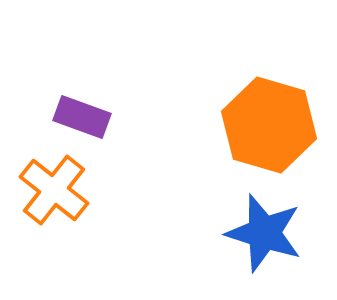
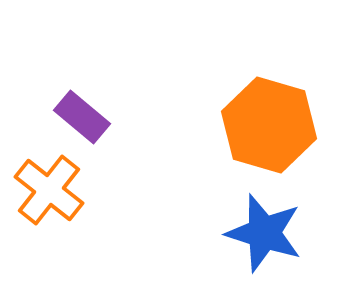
purple rectangle: rotated 20 degrees clockwise
orange cross: moved 5 px left
